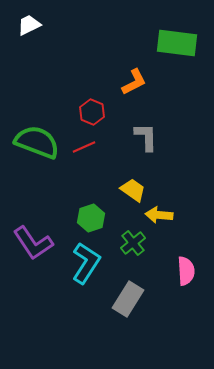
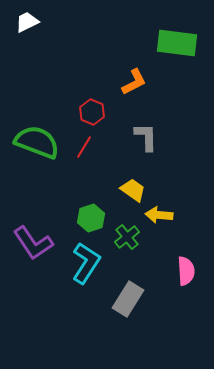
white trapezoid: moved 2 px left, 3 px up
red line: rotated 35 degrees counterclockwise
green cross: moved 6 px left, 6 px up
